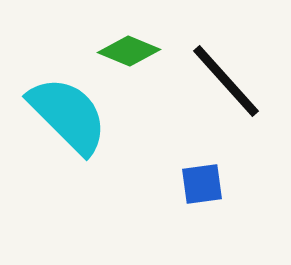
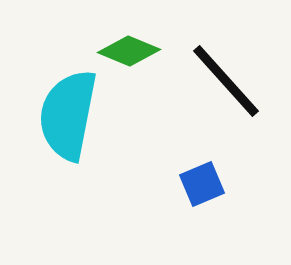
cyan semicircle: rotated 124 degrees counterclockwise
blue square: rotated 15 degrees counterclockwise
